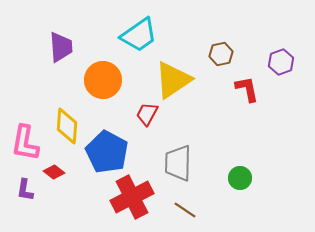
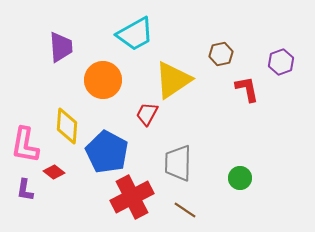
cyan trapezoid: moved 4 px left, 1 px up; rotated 6 degrees clockwise
pink L-shape: moved 2 px down
